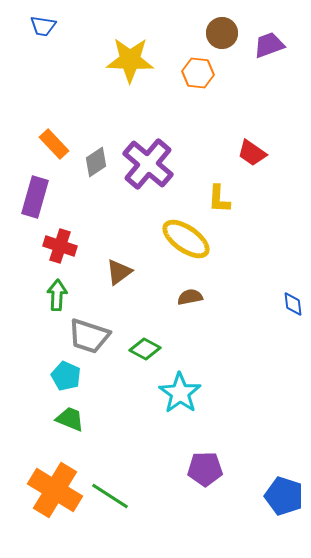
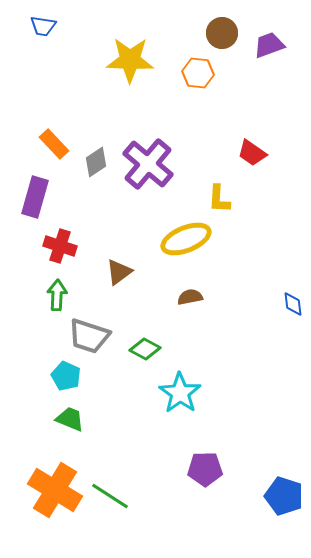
yellow ellipse: rotated 57 degrees counterclockwise
